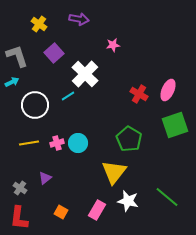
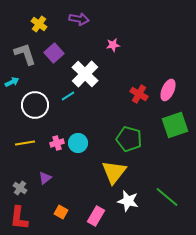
gray L-shape: moved 8 px right, 2 px up
green pentagon: rotated 15 degrees counterclockwise
yellow line: moved 4 px left
pink rectangle: moved 1 px left, 6 px down
